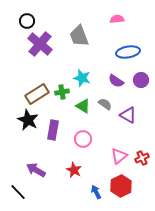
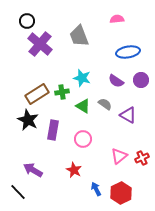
purple arrow: moved 3 px left
red hexagon: moved 7 px down
blue arrow: moved 3 px up
